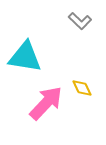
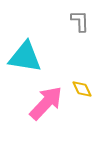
gray L-shape: rotated 135 degrees counterclockwise
yellow diamond: moved 1 px down
